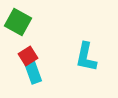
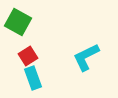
cyan L-shape: rotated 52 degrees clockwise
cyan rectangle: moved 6 px down
